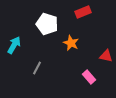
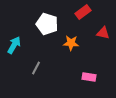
red rectangle: rotated 14 degrees counterclockwise
orange star: rotated 21 degrees counterclockwise
red triangle: moved 3 px left, 23 px up
gray line: moved 1 px left
pink rectangle: rotated 40 degrees counterclockwise
